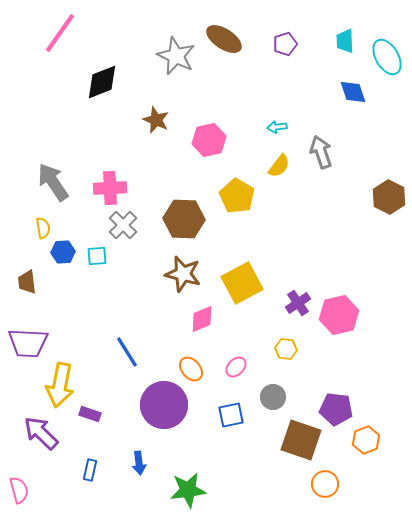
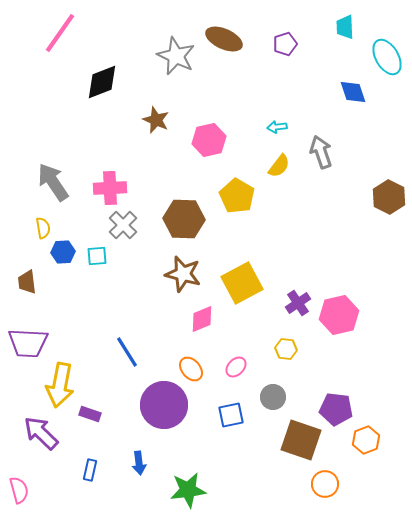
brown ellipse at (224, 39): rotated 9 degrees counterclockwise
cyan trapezoid at (345, 41): moved 14 px up
